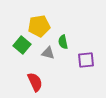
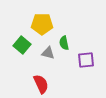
yellow pentagon: moved 3 px right, 2 px up; rotated 10 degrees clockwise
green semicircle: moved 1 px right, 1 px down
red semicircle: moved 6 px right, 2 px down
